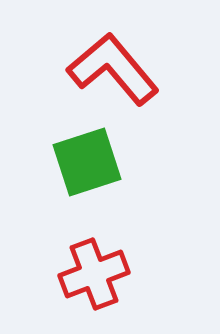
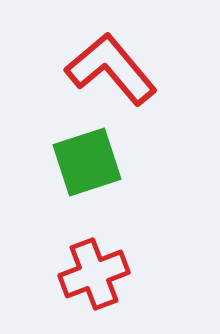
red L-shape: moved 2 px left
